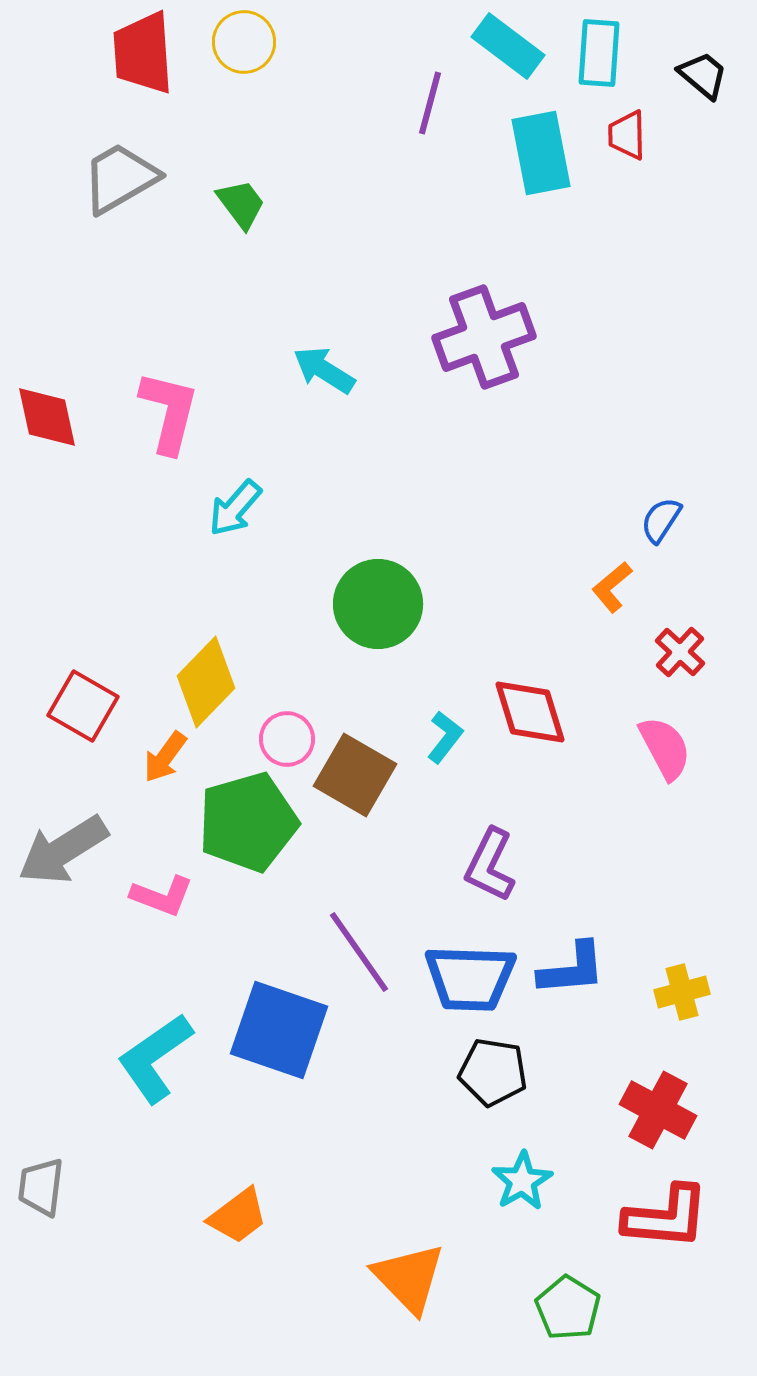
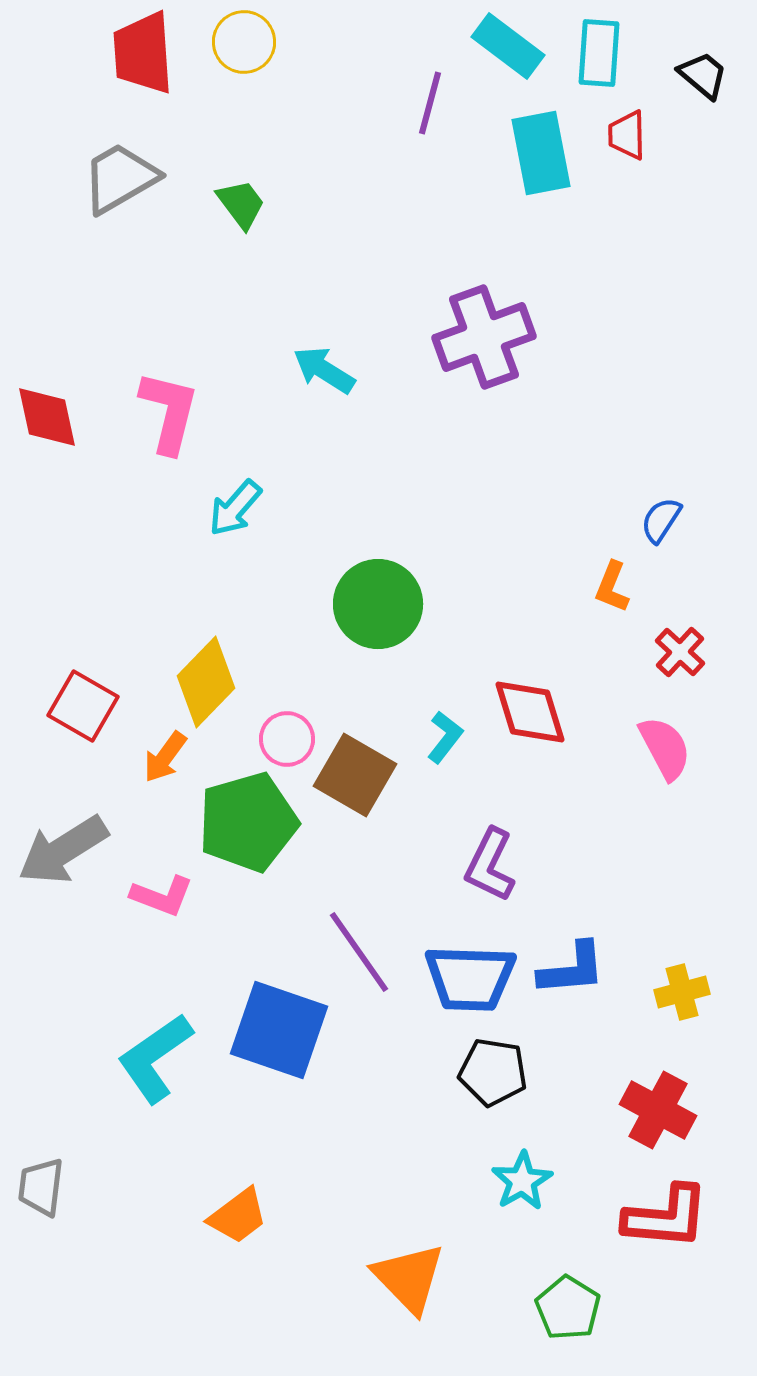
orange L-shape at (612, 587): rotated 28 degrees counterclockwise
